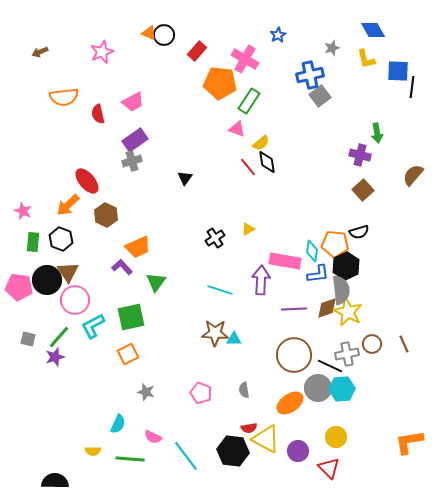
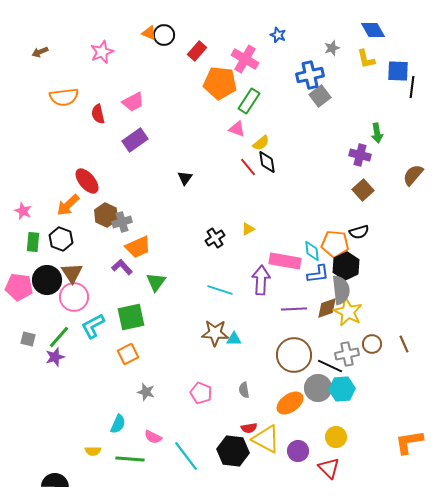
blue star at (278, 35): rotated 21 degrees counterclockwise
gray cross at (132, 161): moved 10 px left, 61 px down
cyan diamond at (312, 251): rotated 15 degrees counterclockwise
brown triangle at (68, 272): moved 4 px right, 1 px down
pink circle at (75, 300): moved 1 px left, 3 px up
